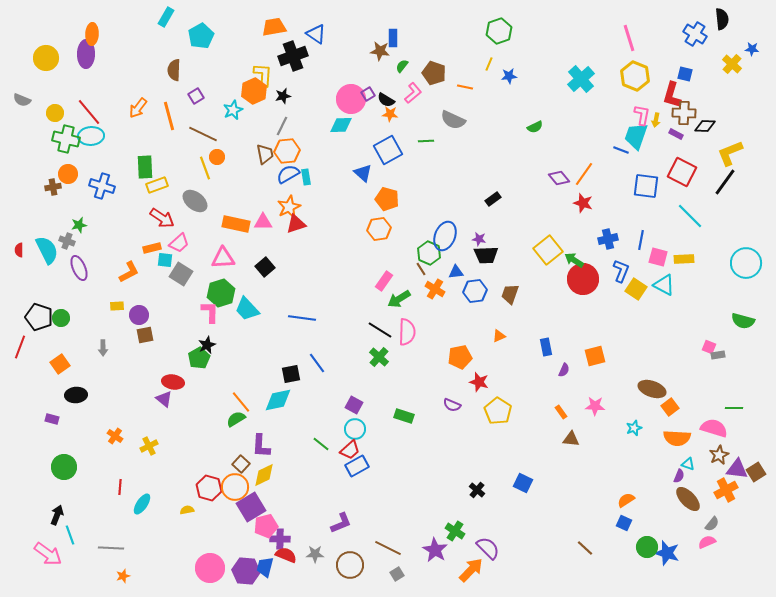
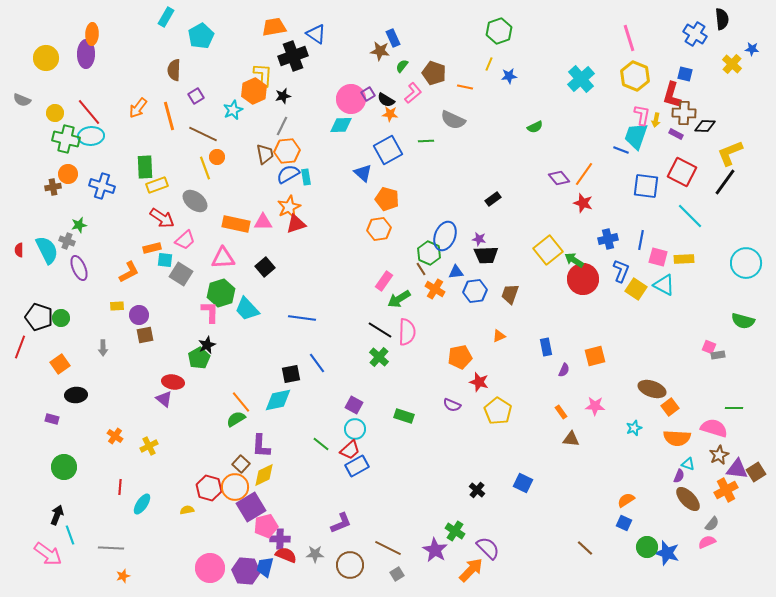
blue rectangle at (393, 38): rotated 24 degrees counterclockwise
pink trapezoid at (179, 243): moved 6 px right, 3 px up
